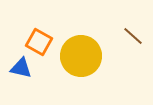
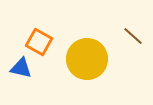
yellow circle: moved 6 px right, 3 px down
